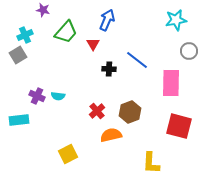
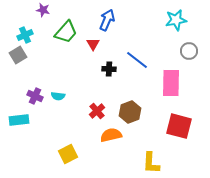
purple cross: moved 2 px left
